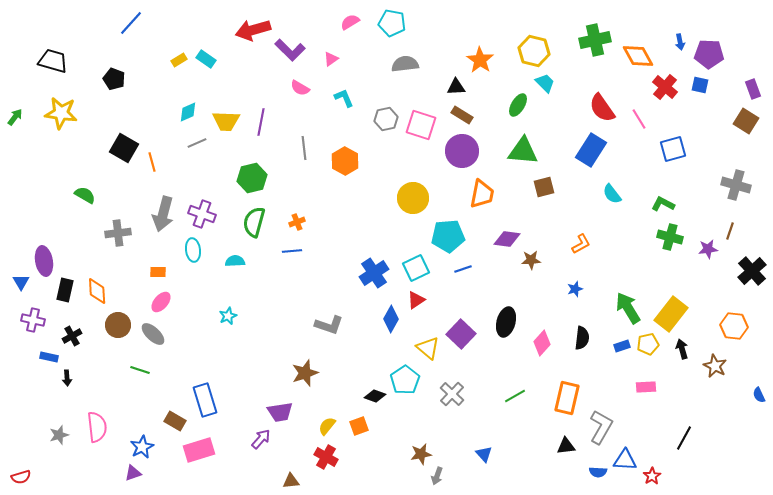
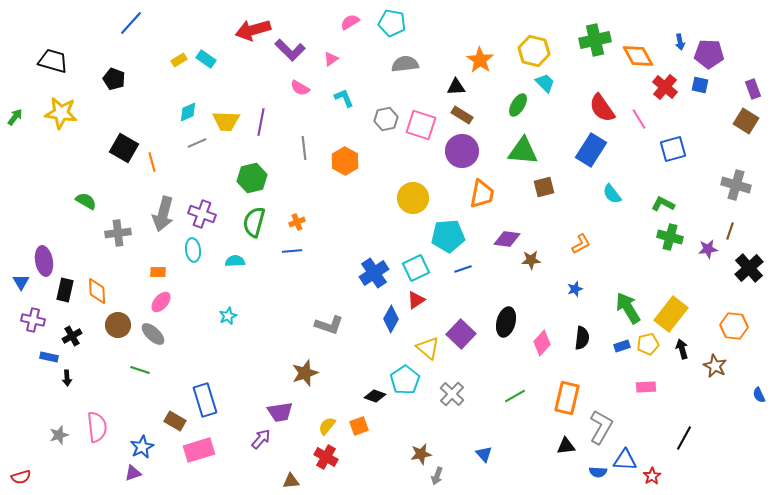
green semicircle at (85, 195): moved 1 px right, 6 px down
black cross at (752, 271): moved 3 px left, 3 px up
